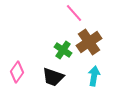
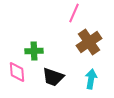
pink line: rotated 66 degrees clockwise
green cross: moved 29 px left, 1 px down; rotated 36 degrees counterclockwise
pink diamond: rotated 40 degrees counterclockwise
cyan arrow: moved 3 px left, 3 px down
